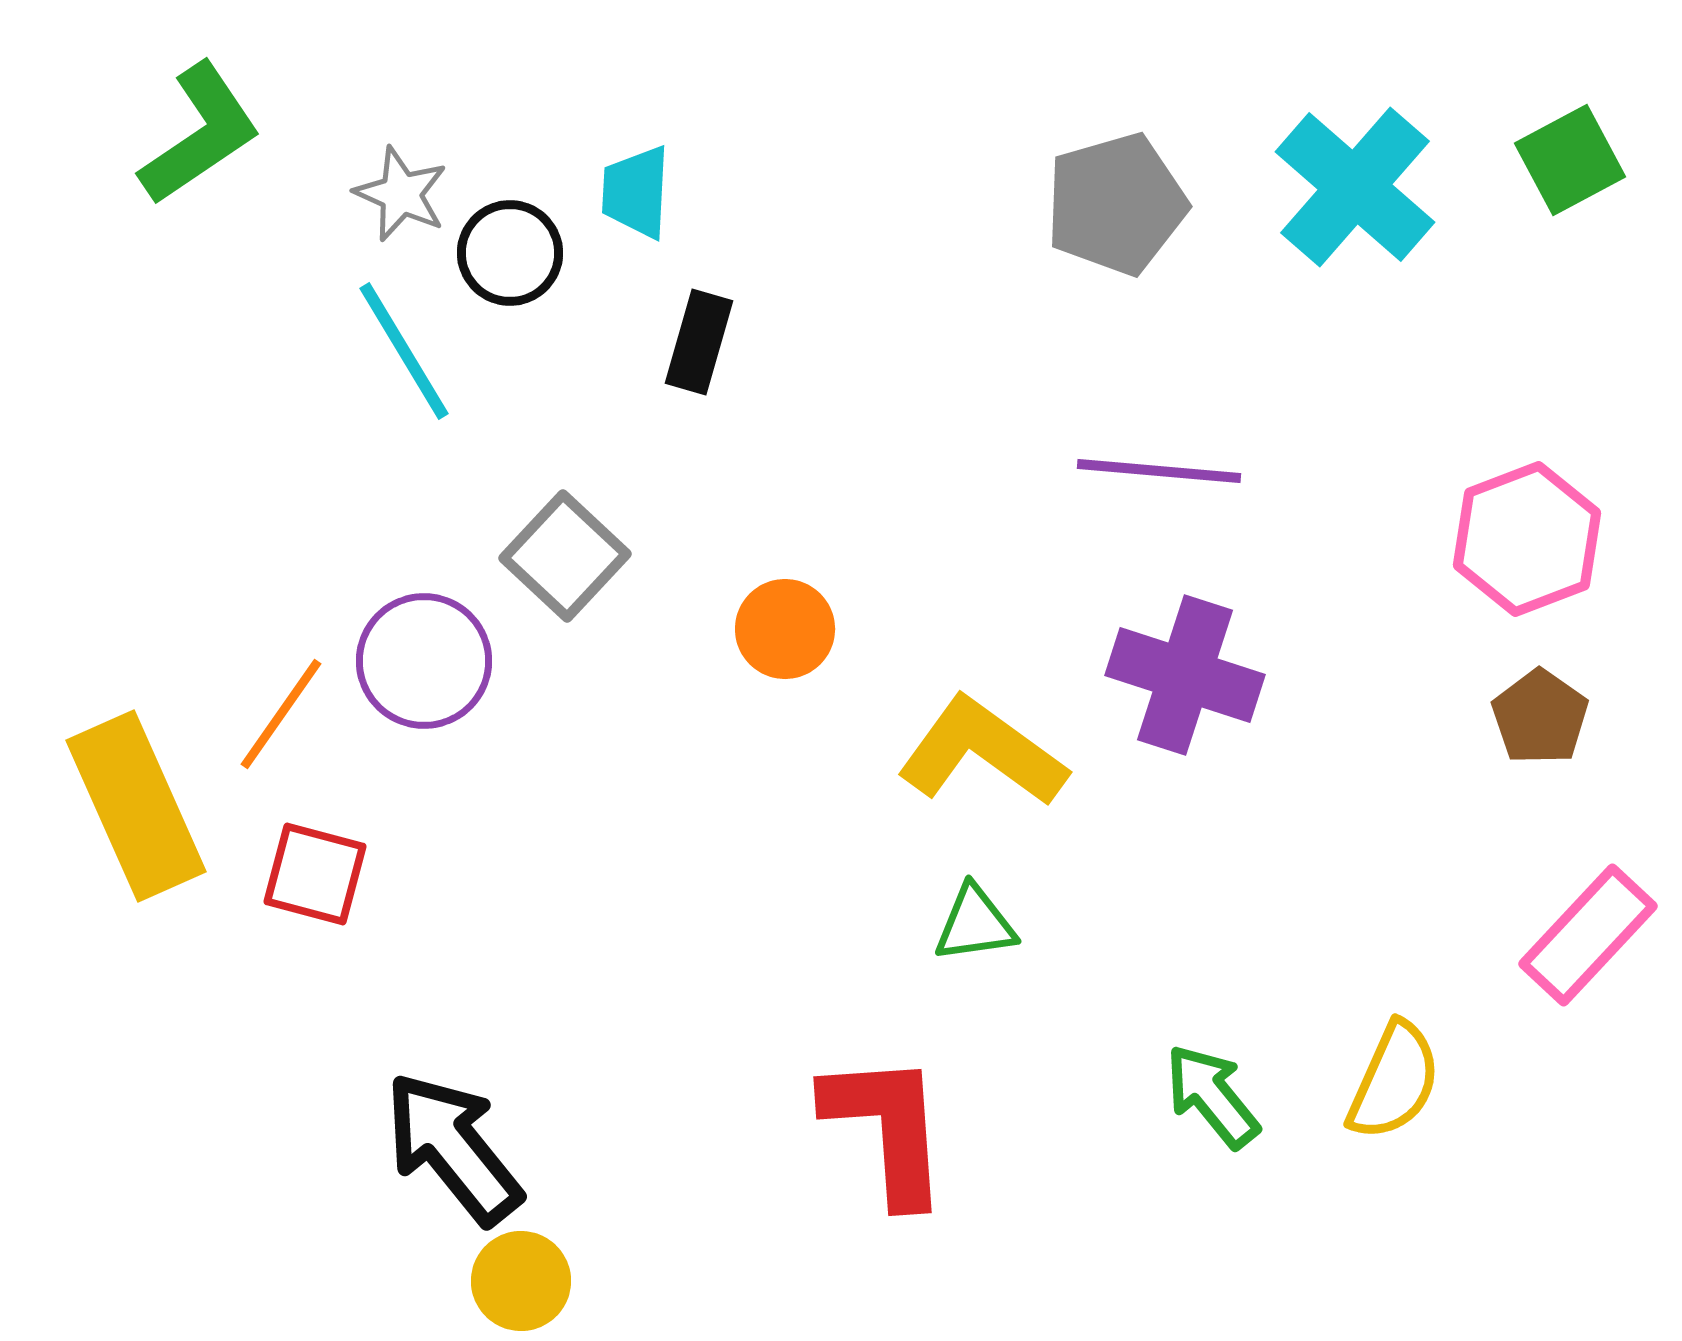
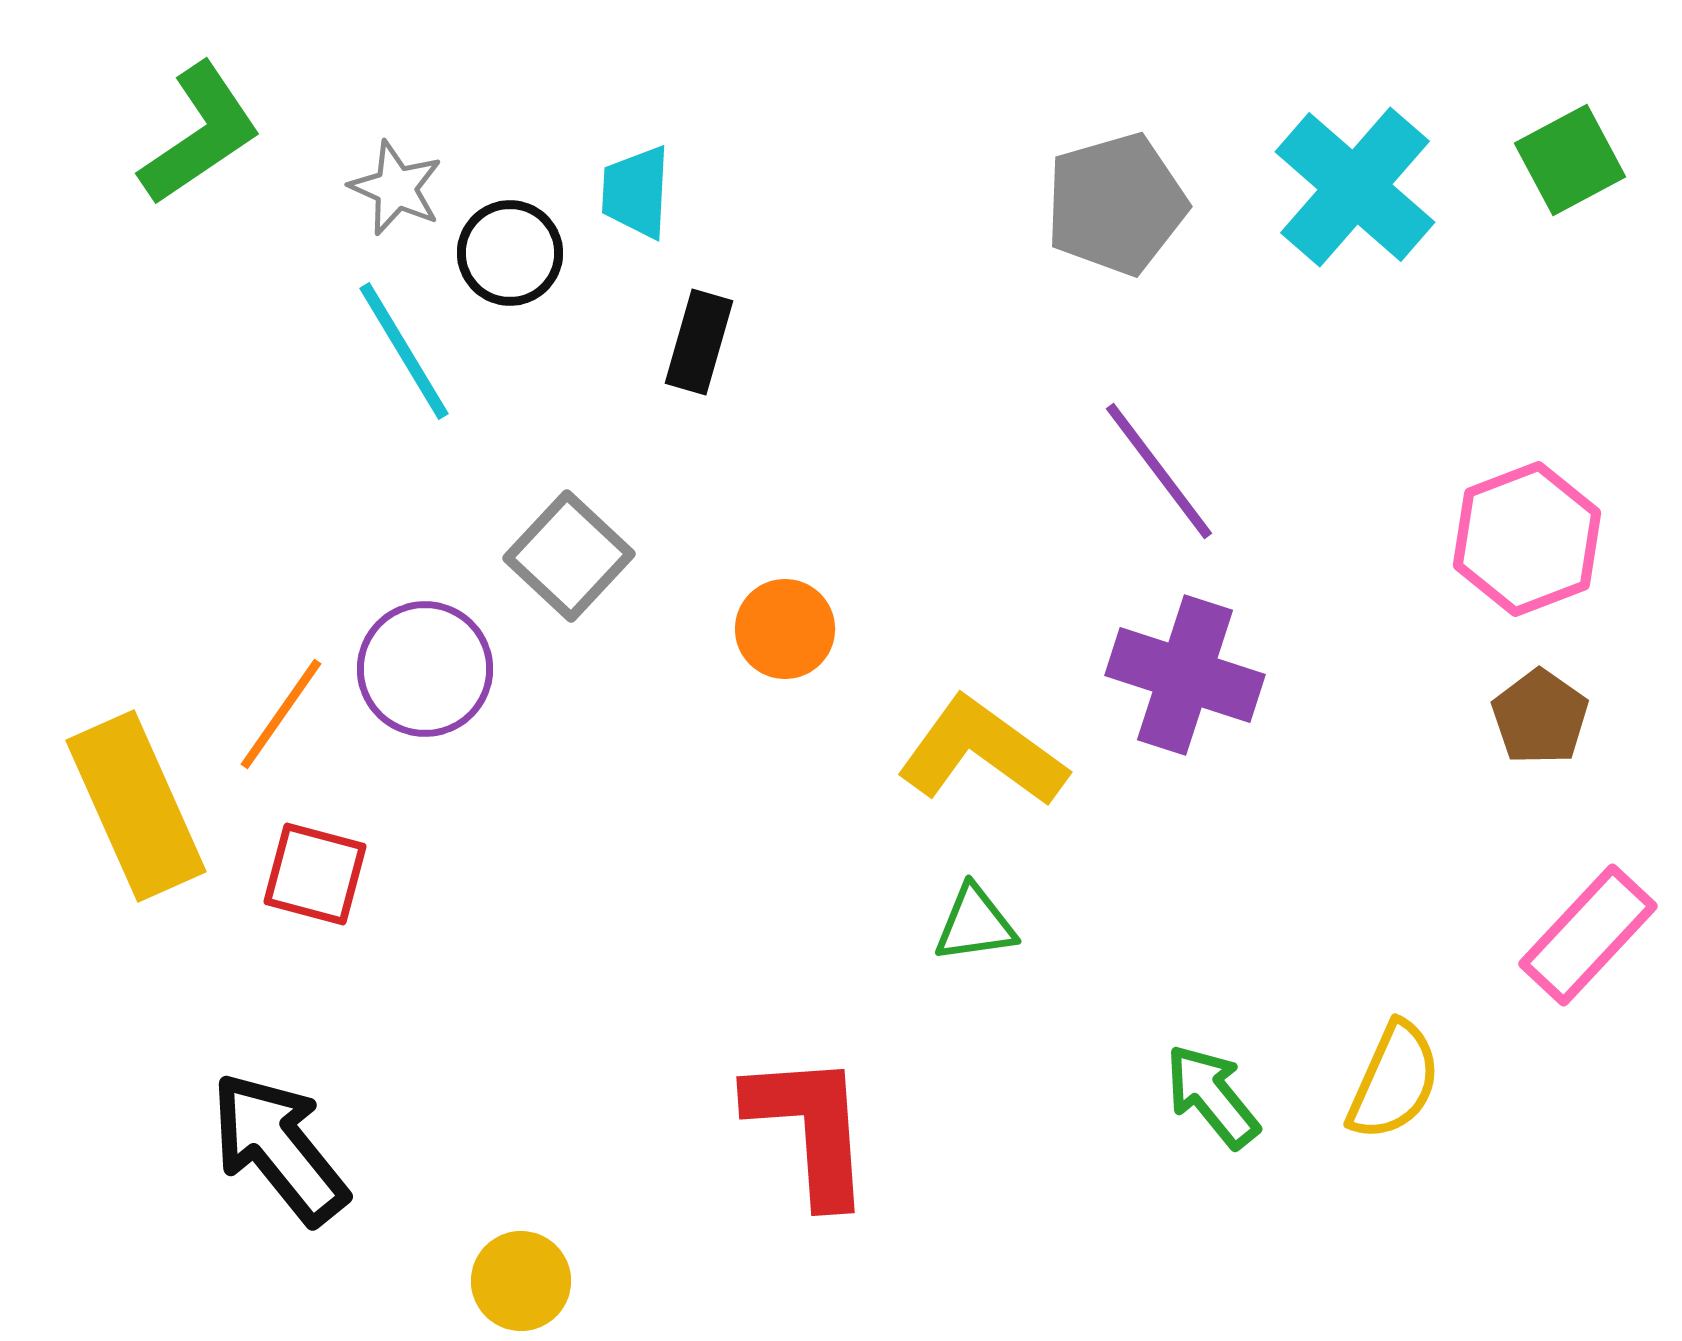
gray star: moved 5 px left, 6 px up
purple line: rotated 48 degrees clockwise
gray square: moved 4 px right
purple circle: moved 1 px right, 8 px down
red L-shape: moved 77 px left
black arrow: moved 174 px left
